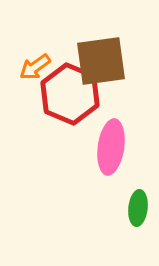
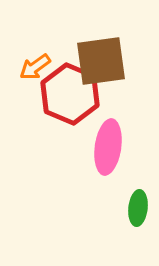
pink ellipse: moved 3 px left
